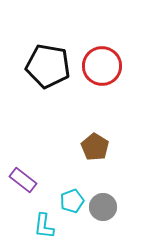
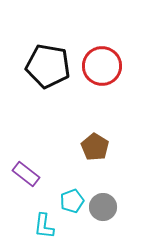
purple rectangle: moved 3 px right, 6 px up
